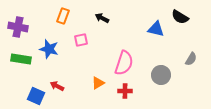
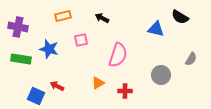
orange rectangle: rotated 56 degrees clockwise
pink semicircle: moved 6 px left, 8 px up
